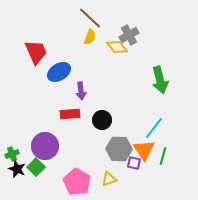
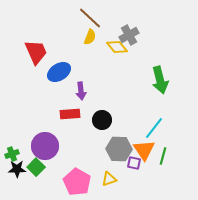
black star: rotated 24 degrees counterclockwise
